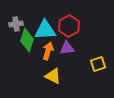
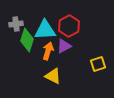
purple triangle: moved 3 px left, 2 px up; rotated 21 degrees counterclockwise
